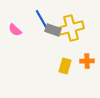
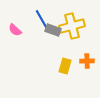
yellow cross: moved 1 px right, 2 px up
